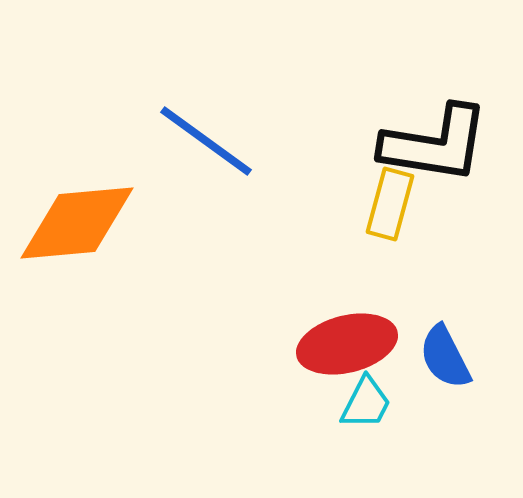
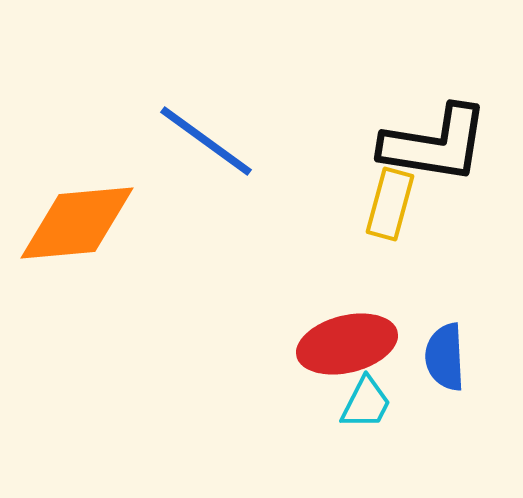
blue semicircle: rotated 24 degrees clockwise
